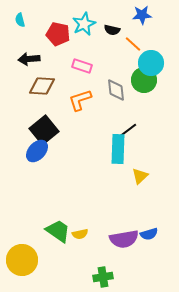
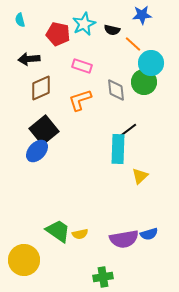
green circle: moved 2 px down
brown diamond: moved 1 px left, 2 px down; rotated 28 degrees counterclockwise
yellow circle: moved 2 px right
